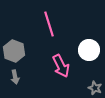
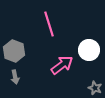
pink arrow: moved 1 px right, 1 px up; rotated 100 degrees counterclockwise
